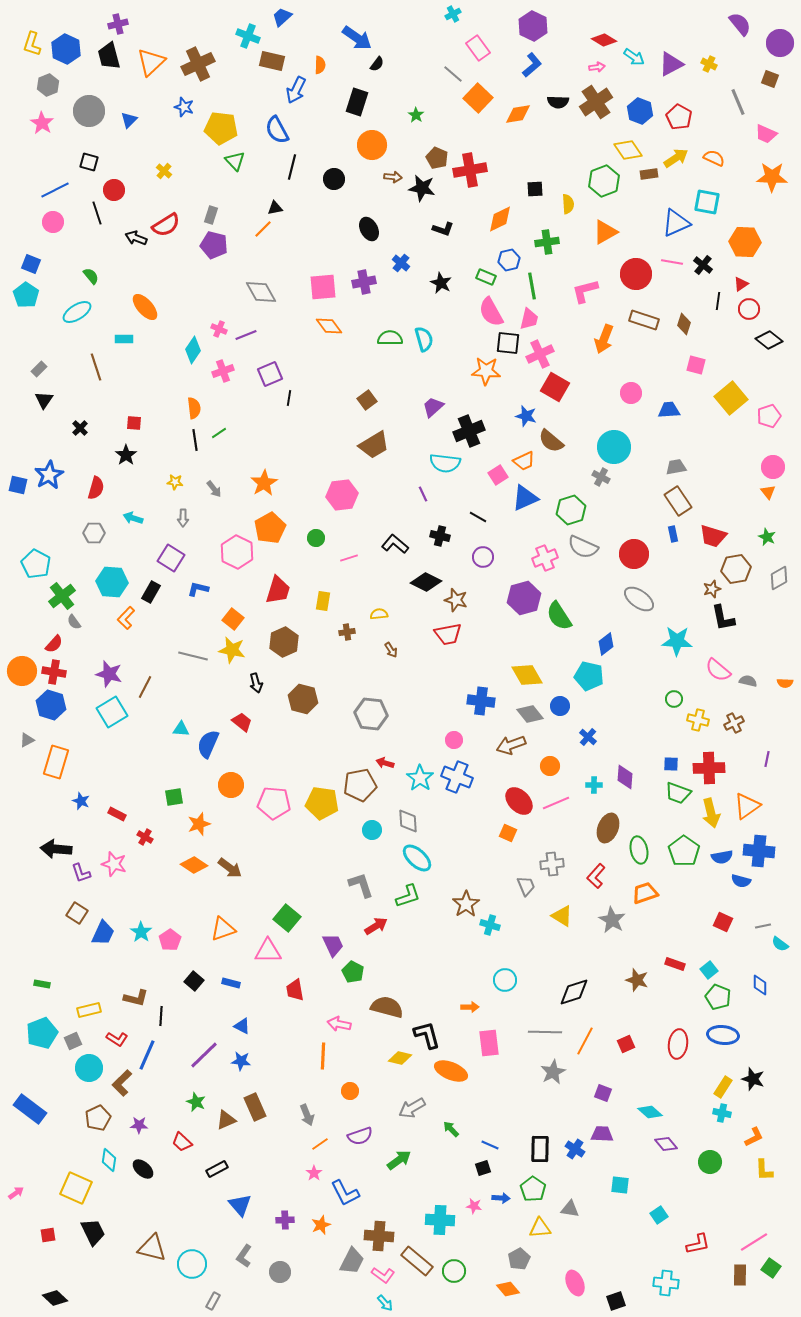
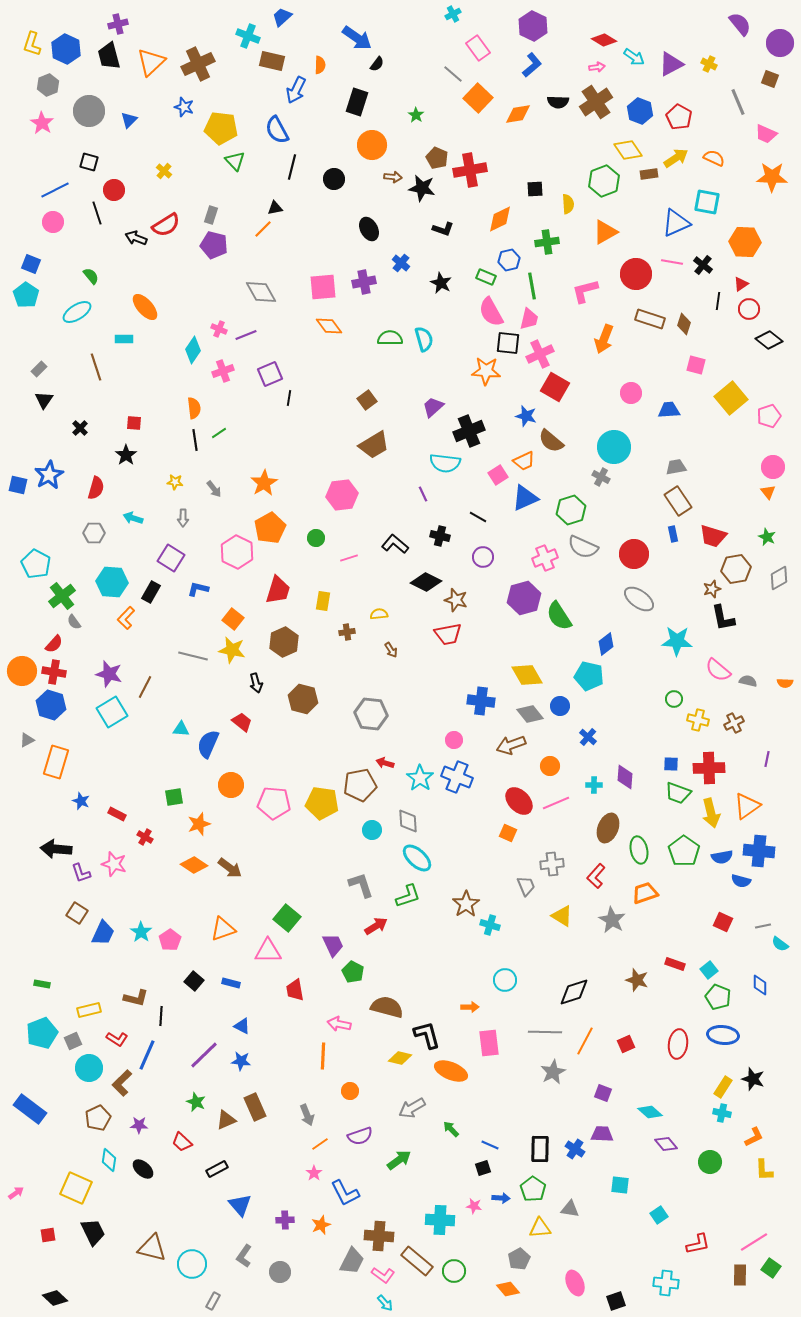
brown rectangle at (644, 320): moved 6 px right, 1 px up
